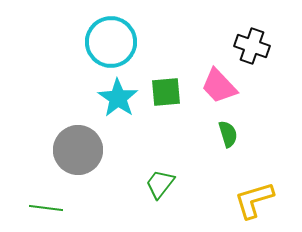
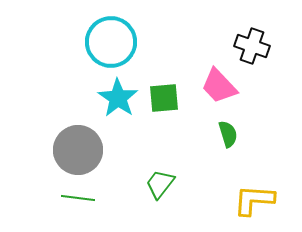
green square: moved 2 px left, 6 px down
yellow L-shape: rotated 21 degrees clockwise
green line: moved 32 px right, 10 px up
